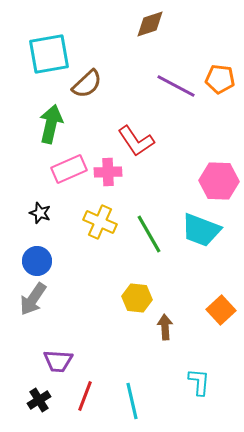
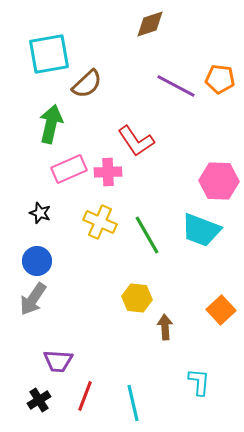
green line: moved 2 px left, 1 px down
cyan line: moved 1 px right, 2 px down
